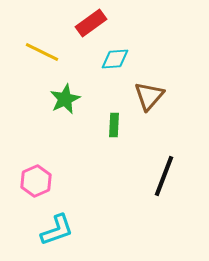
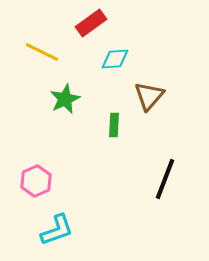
black line: moved 1 px right, 3 px down
